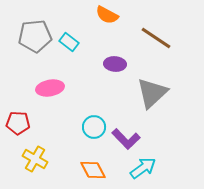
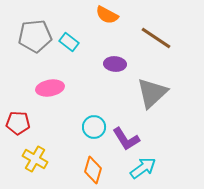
purple L-shape: rotated 12 degrees clockwise
orange diamond: rotated 44 degrees clockwise
